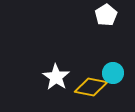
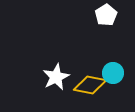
white star: rotated 12 degrees clockwise
yellow diamond: moved 1 px left, 2 px up
